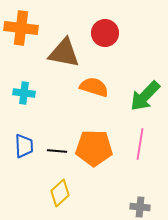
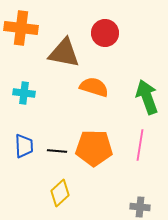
green arrow: moved 2 px right, 1 px down; rotated 116 degrees clockwise
pink line: moved 1 px down
